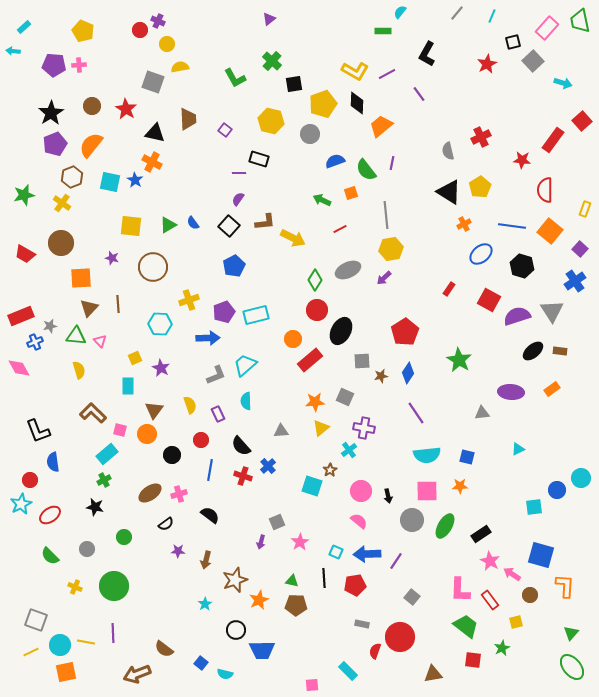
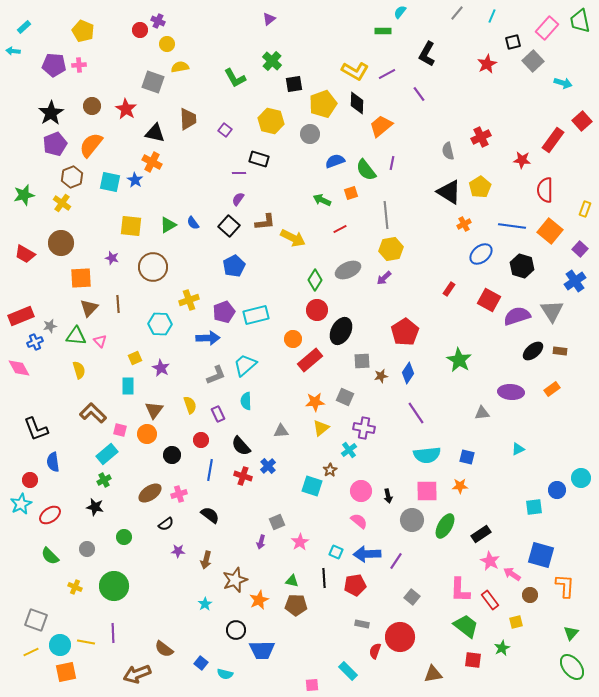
black L-shape at (38, 431): moved 2 px left, 2 px up
